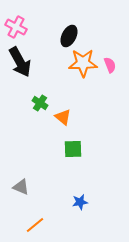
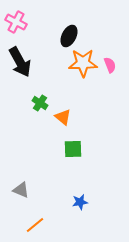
pink cross: moved 5 px up
gray triangle: moved 3 px down
